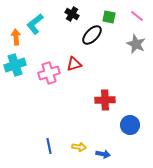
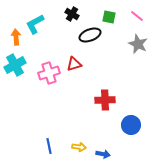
cyan L-shape: rotated 10 degrees clockwise
black ellipse: moved 2 px left; rotated 25 degrees clockwise
gray star: moved 2 px right
cyan cross: rotated 10 degrees counterclockwise
blue circle: moved 1 px right
